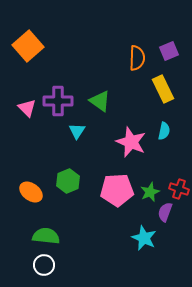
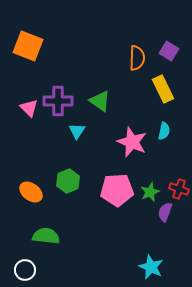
orange square: rotated 28 degrees counterclockwise
purple square: rotated 36 degrees counterclockwise
pink triangle: moved 2 px right
pink star: moved 1 px right
cyan star: moved 7 px right, 29 px down
white circle: moved 19 px left, 5 px down
